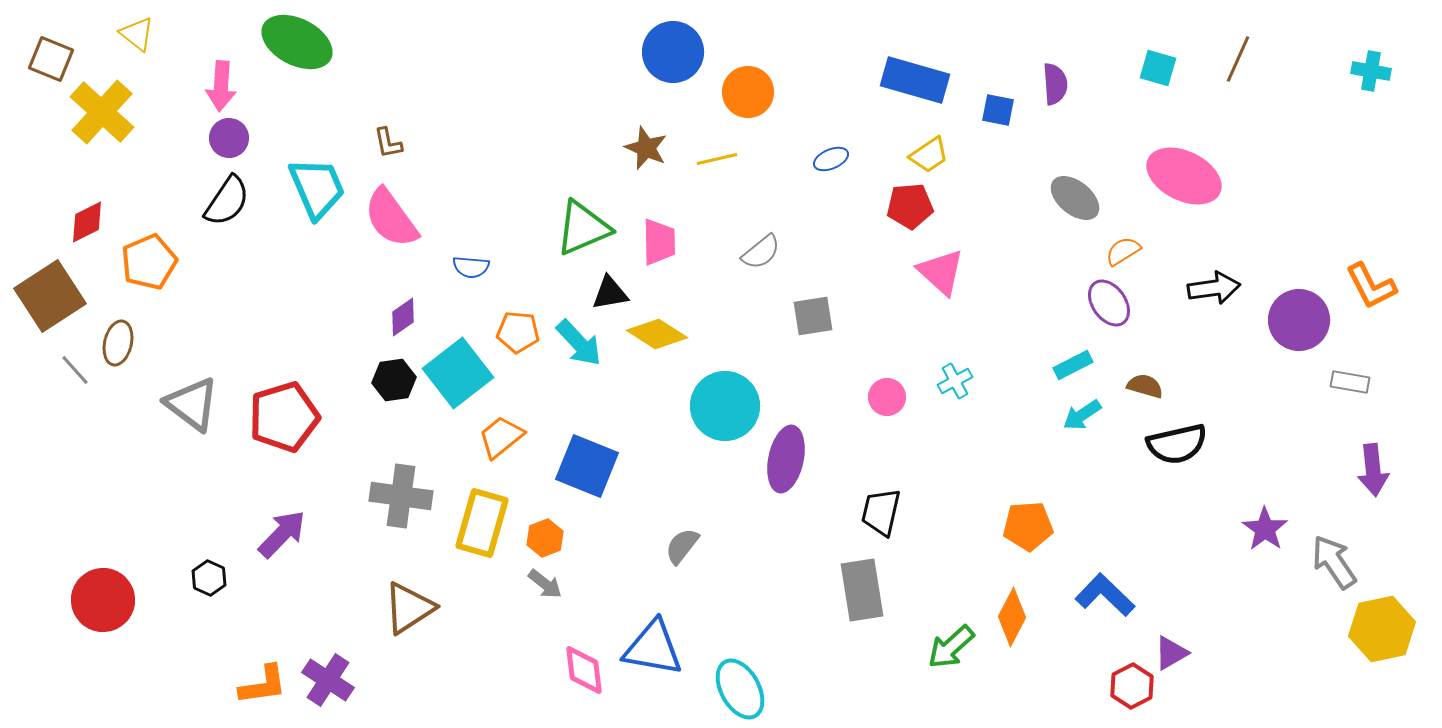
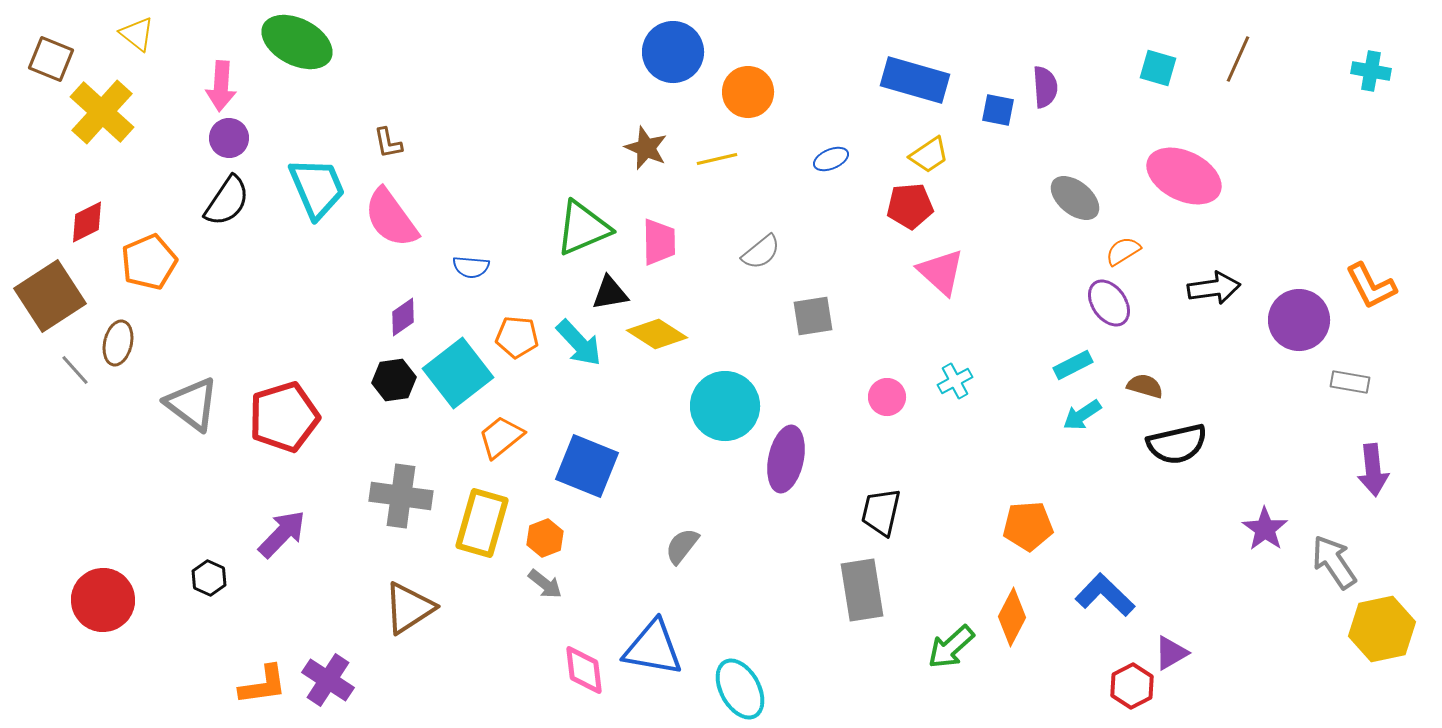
purple semicircle at (1055, 84): moved 10 px left, 3 px down
orange pentagon at (518, 332): moved 1 px left, 5 px down
